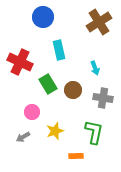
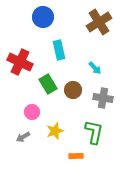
cyan arrow: rotated 24 degrees counterclockwise
